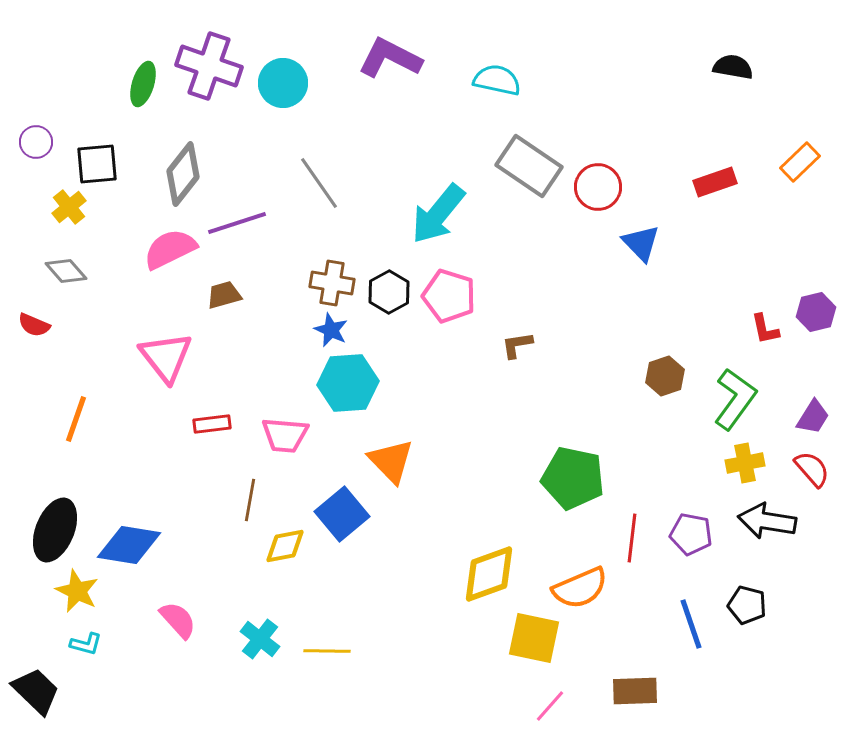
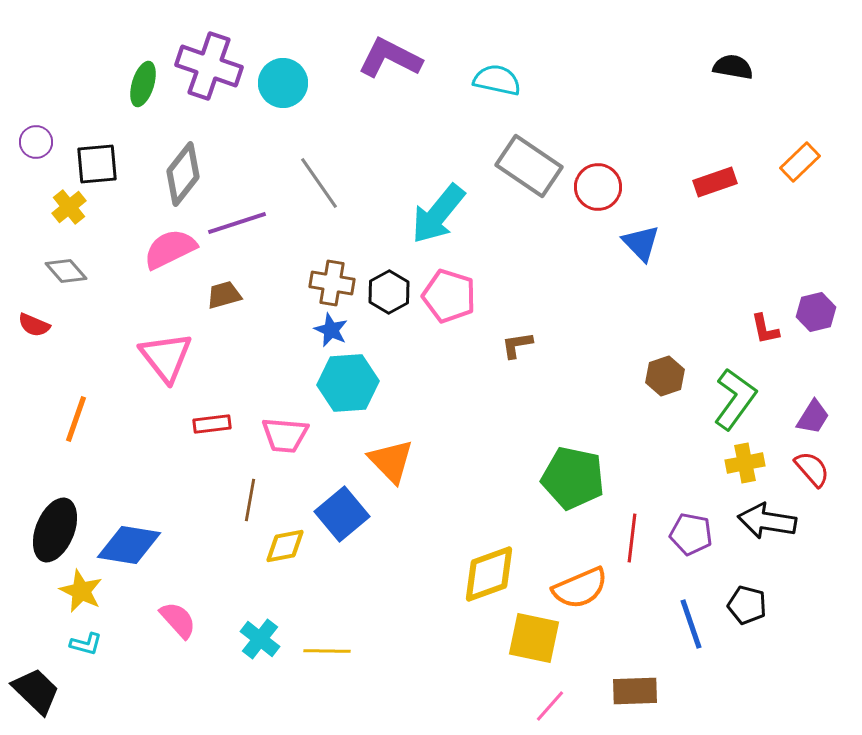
yellow star at (77, 591): moved 4 px right
